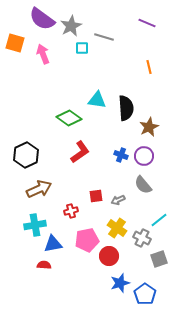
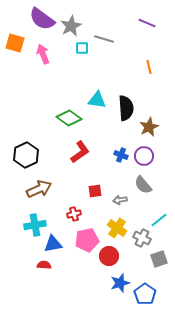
gray line: moved 2 px down
red square: moved 1 px left, 5 px up
gray arrow: moved 2 px right; rotated 16 degrees clockwise
red cross: moved 3 px right, 3 px down
